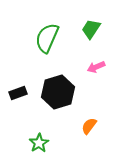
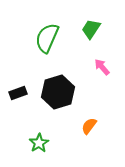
pink arrow: moved 6 px right; rotated 72 degrees clockwise
